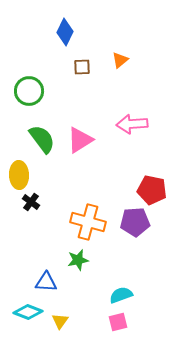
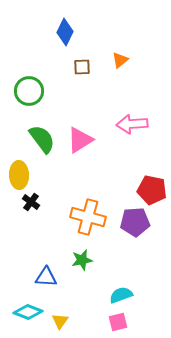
orange cross: moved 5 px up
green star: moved 4 px right
blue triangle: moved 5 px up
